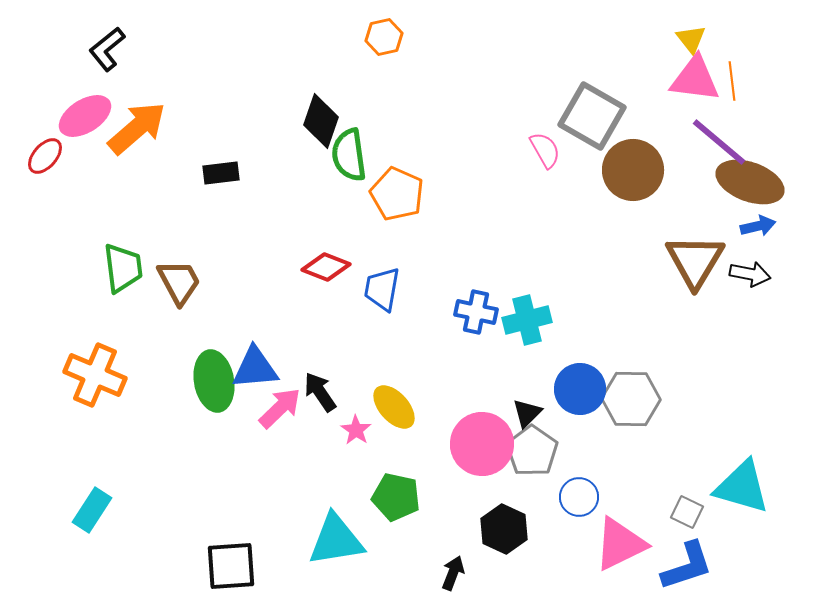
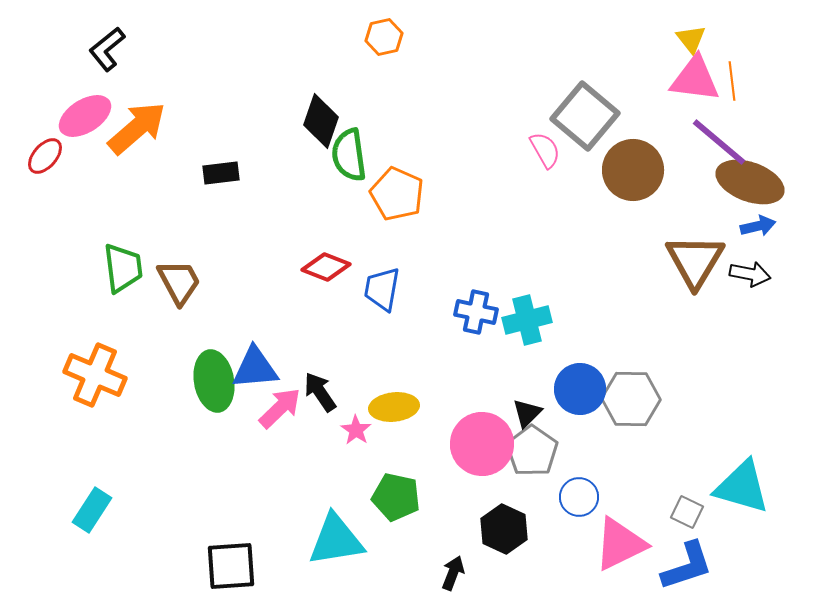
gray square at (592, 116): moved 7 px left; rotated 10 degrees clockwise
yellow ellipse at (394, 407): rotated 54 degrees counterclockwise
